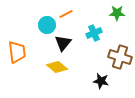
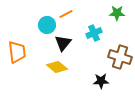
black star: rotated 14 degrees counterclockwise
